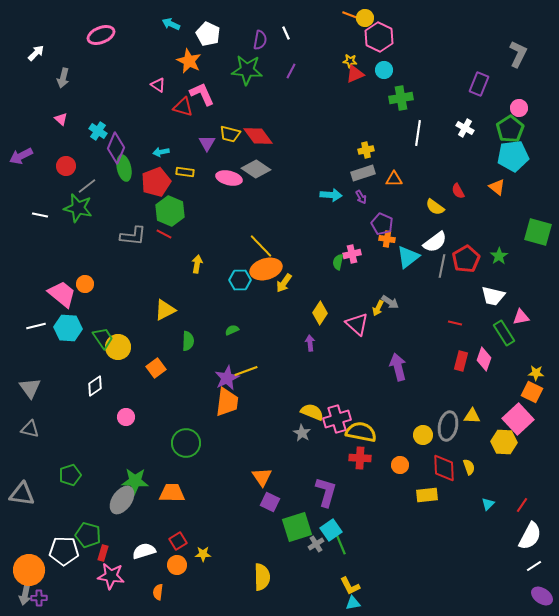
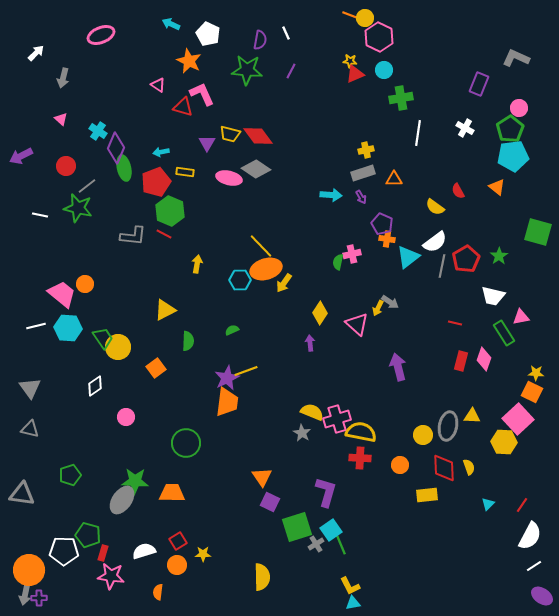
gray L-shape at (518, 54): moved 2 px left, 4 px down; rotated 92 degrees counterclockwise
